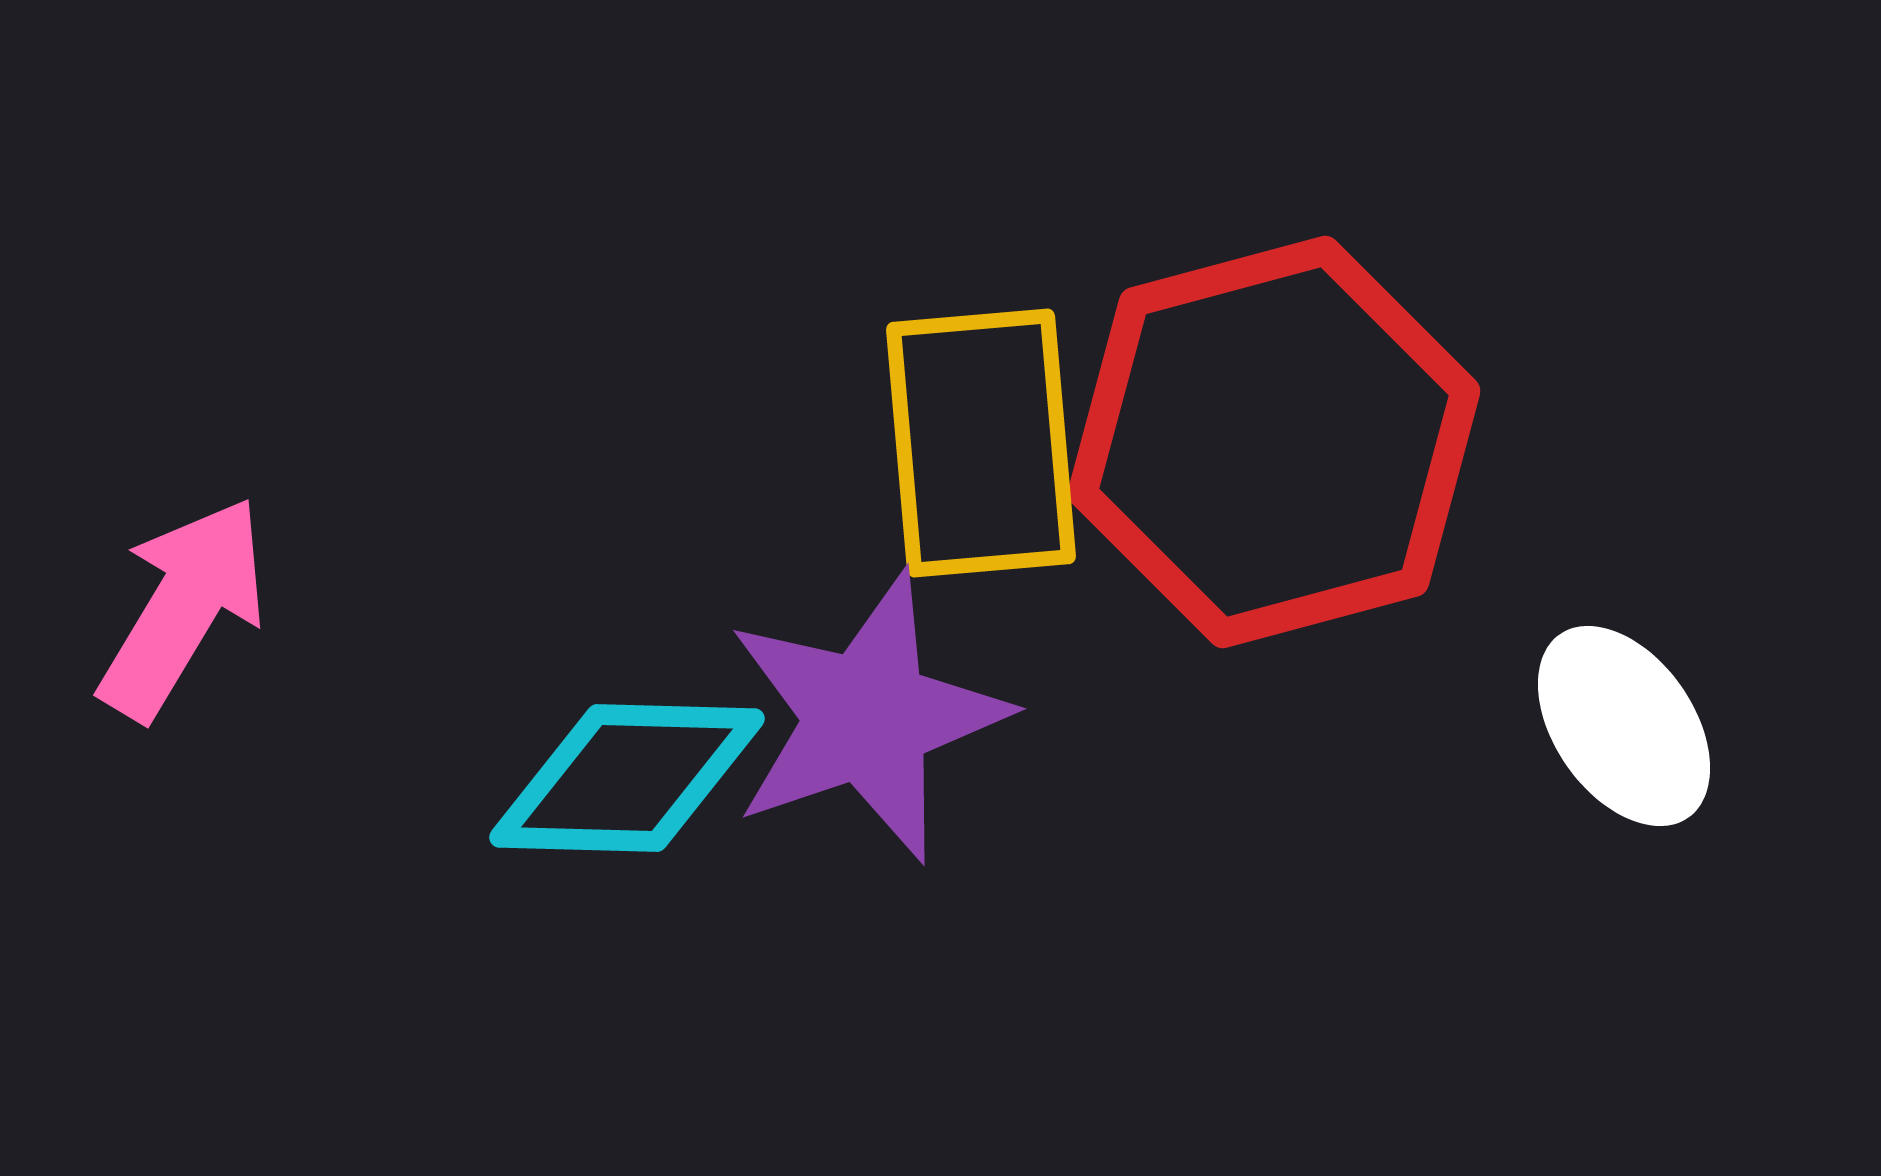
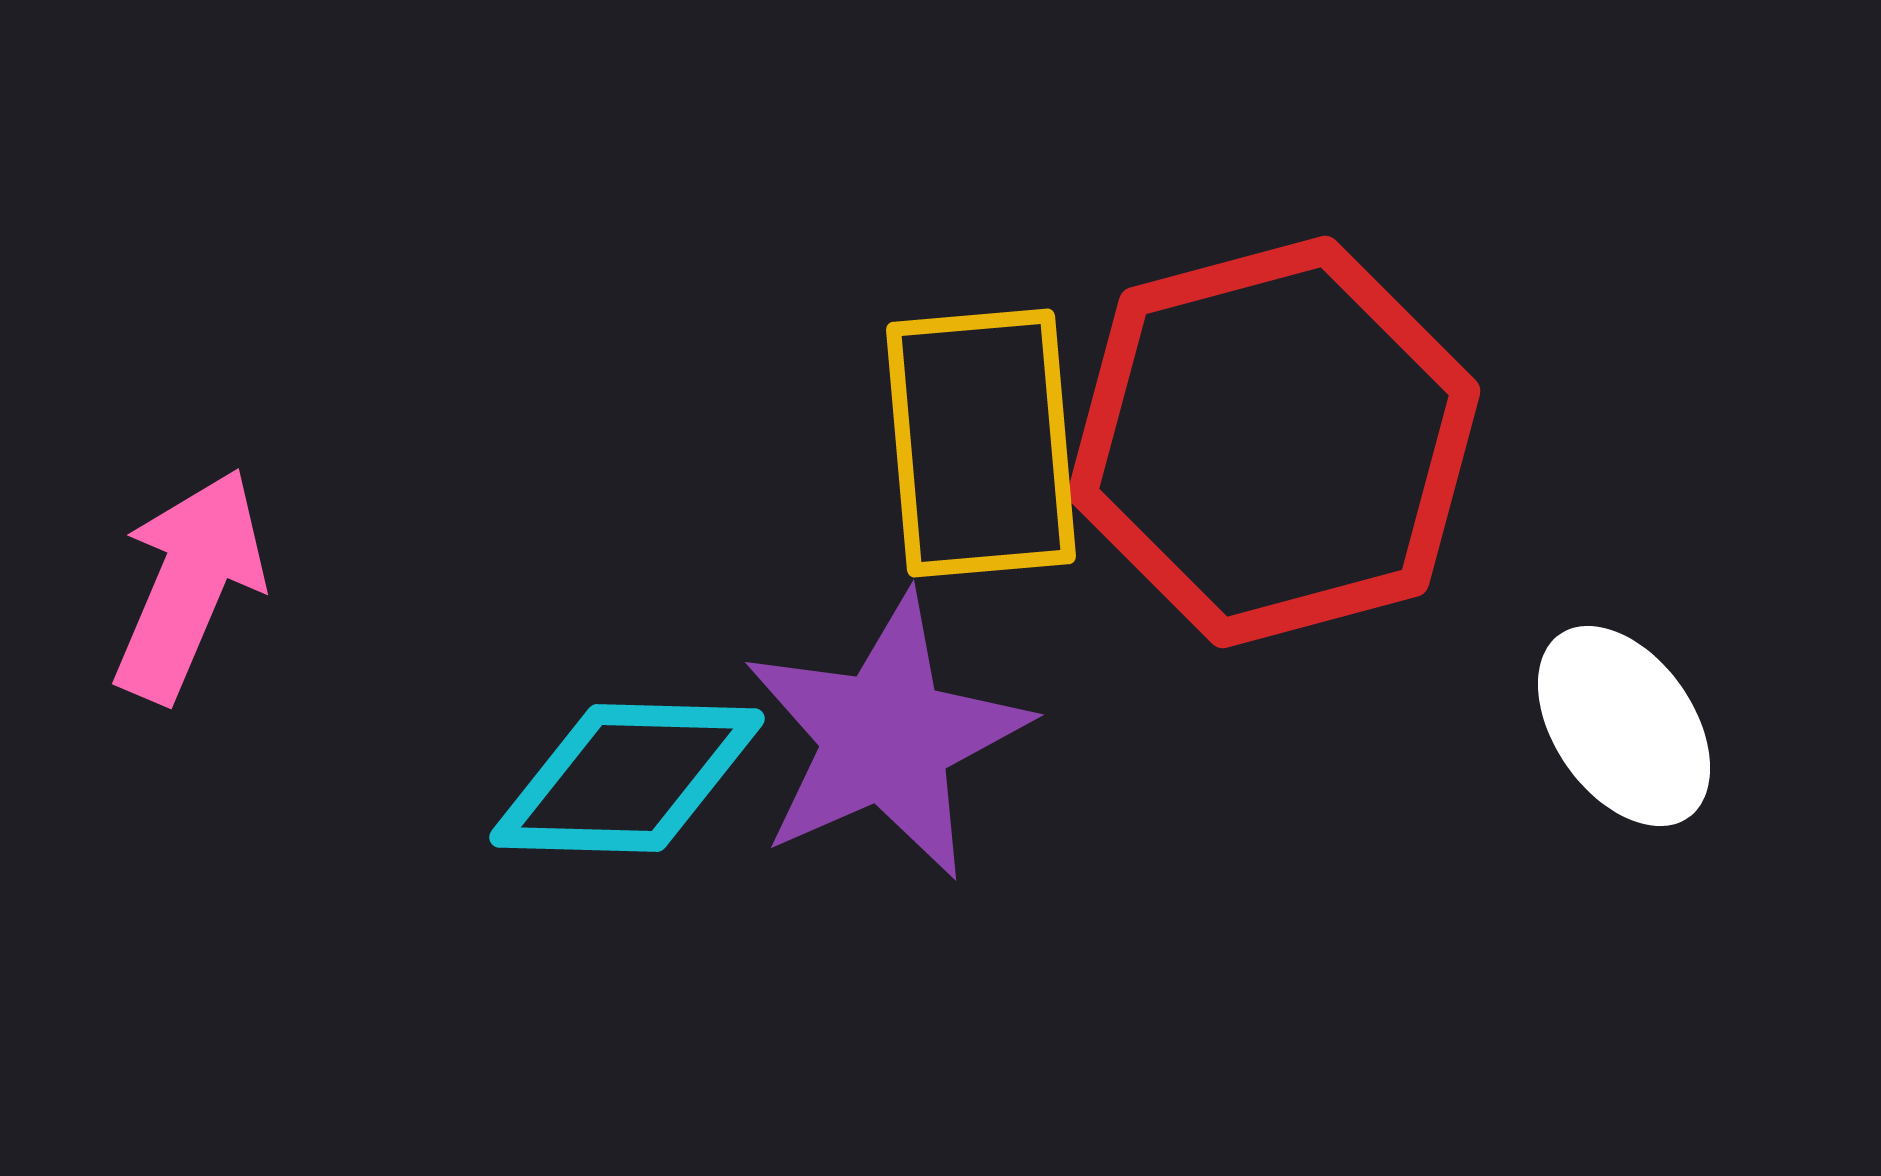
pink arrow: moved 6 px right, 23 px up; rotated 8 degrees counterclockwise
purple star: moved 19 px right, 20 px down; rotated 5 degrees counterclockwise
